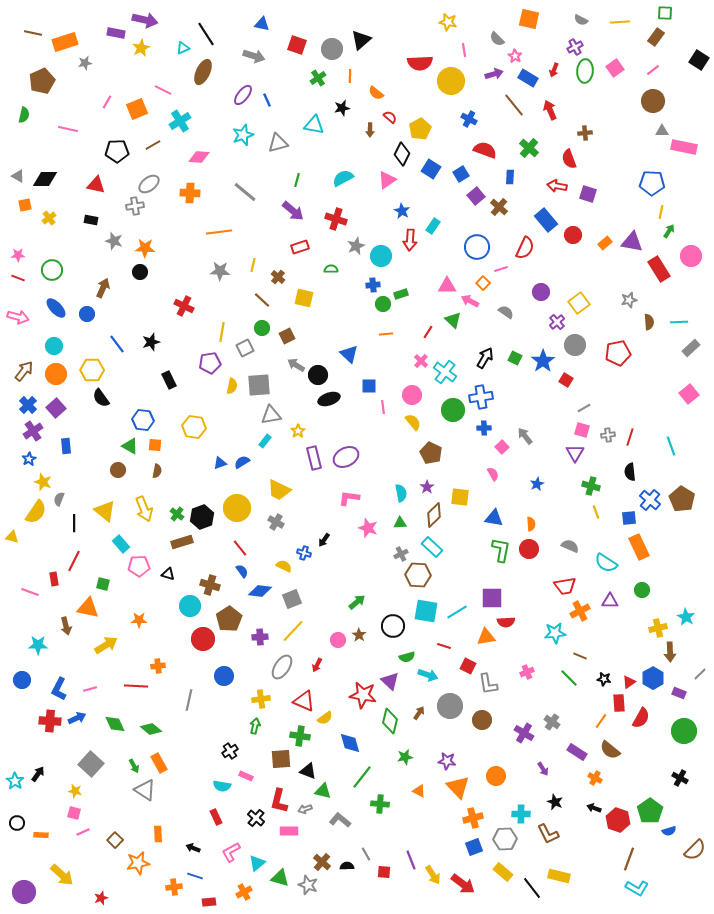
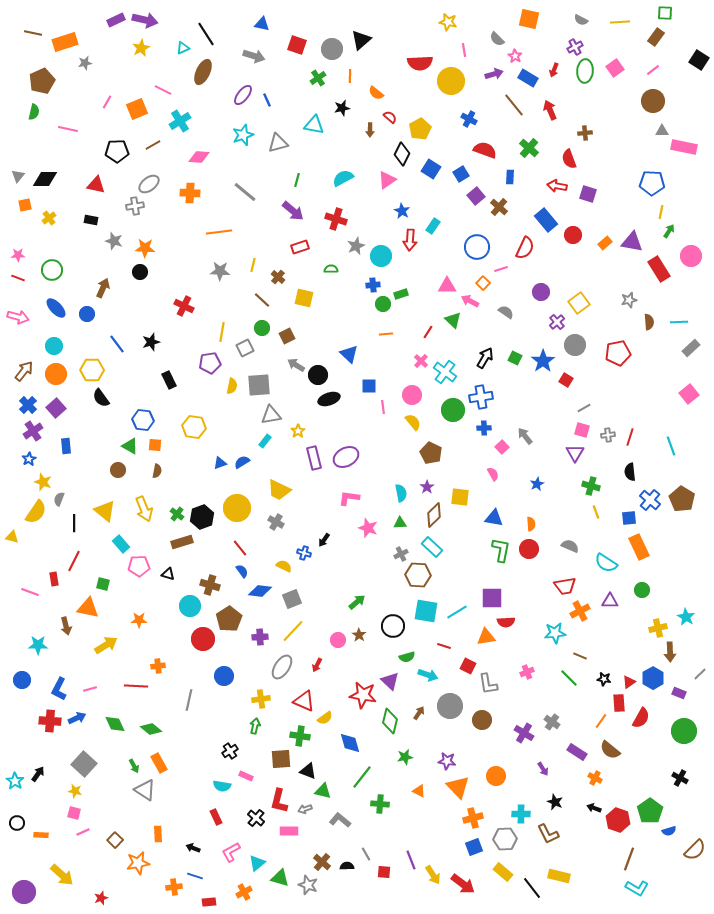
purple rectangle at (116, 33): moved 13 px up; rotated 36 degrees counterclockwise
green semicircle at (24, 115): moved 10 px right, 3 px up
gray triangle at (18, 176): rotated 40 degrees clockwise
gray square at (91, 764): moved 7 px left
